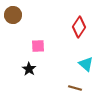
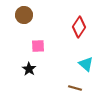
brown circle: moved 11 px right
